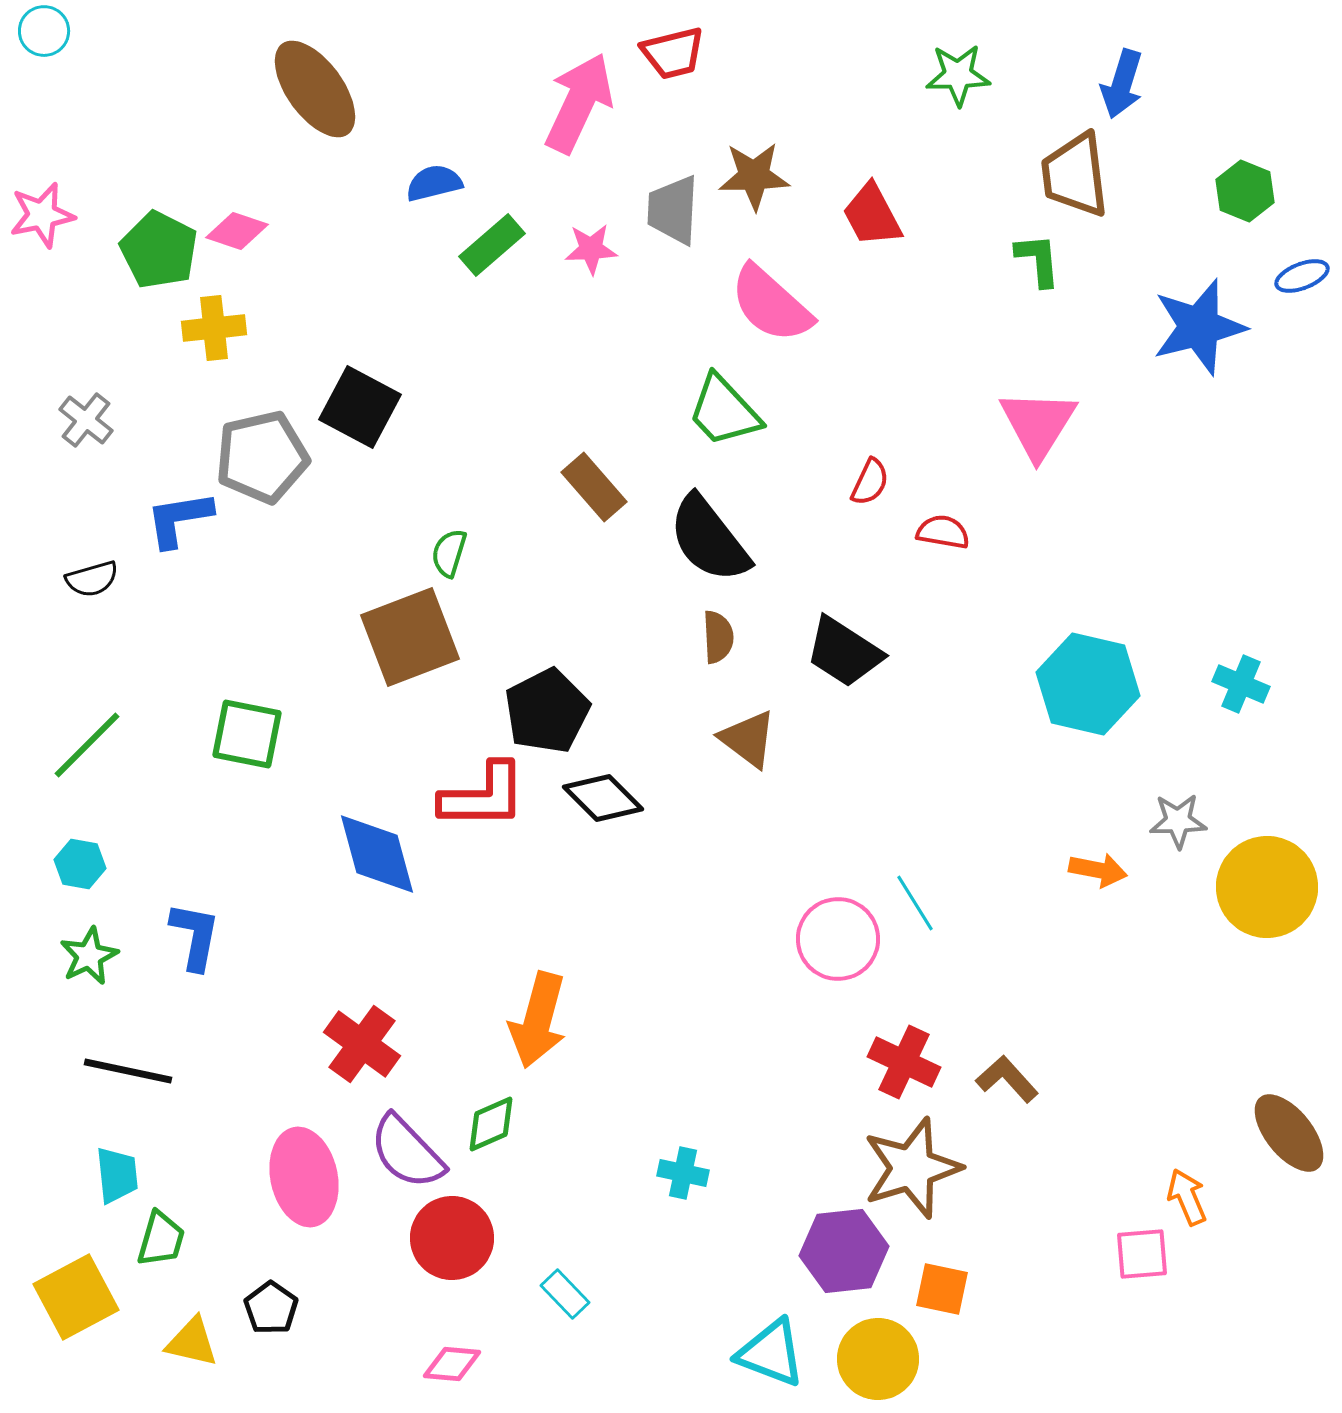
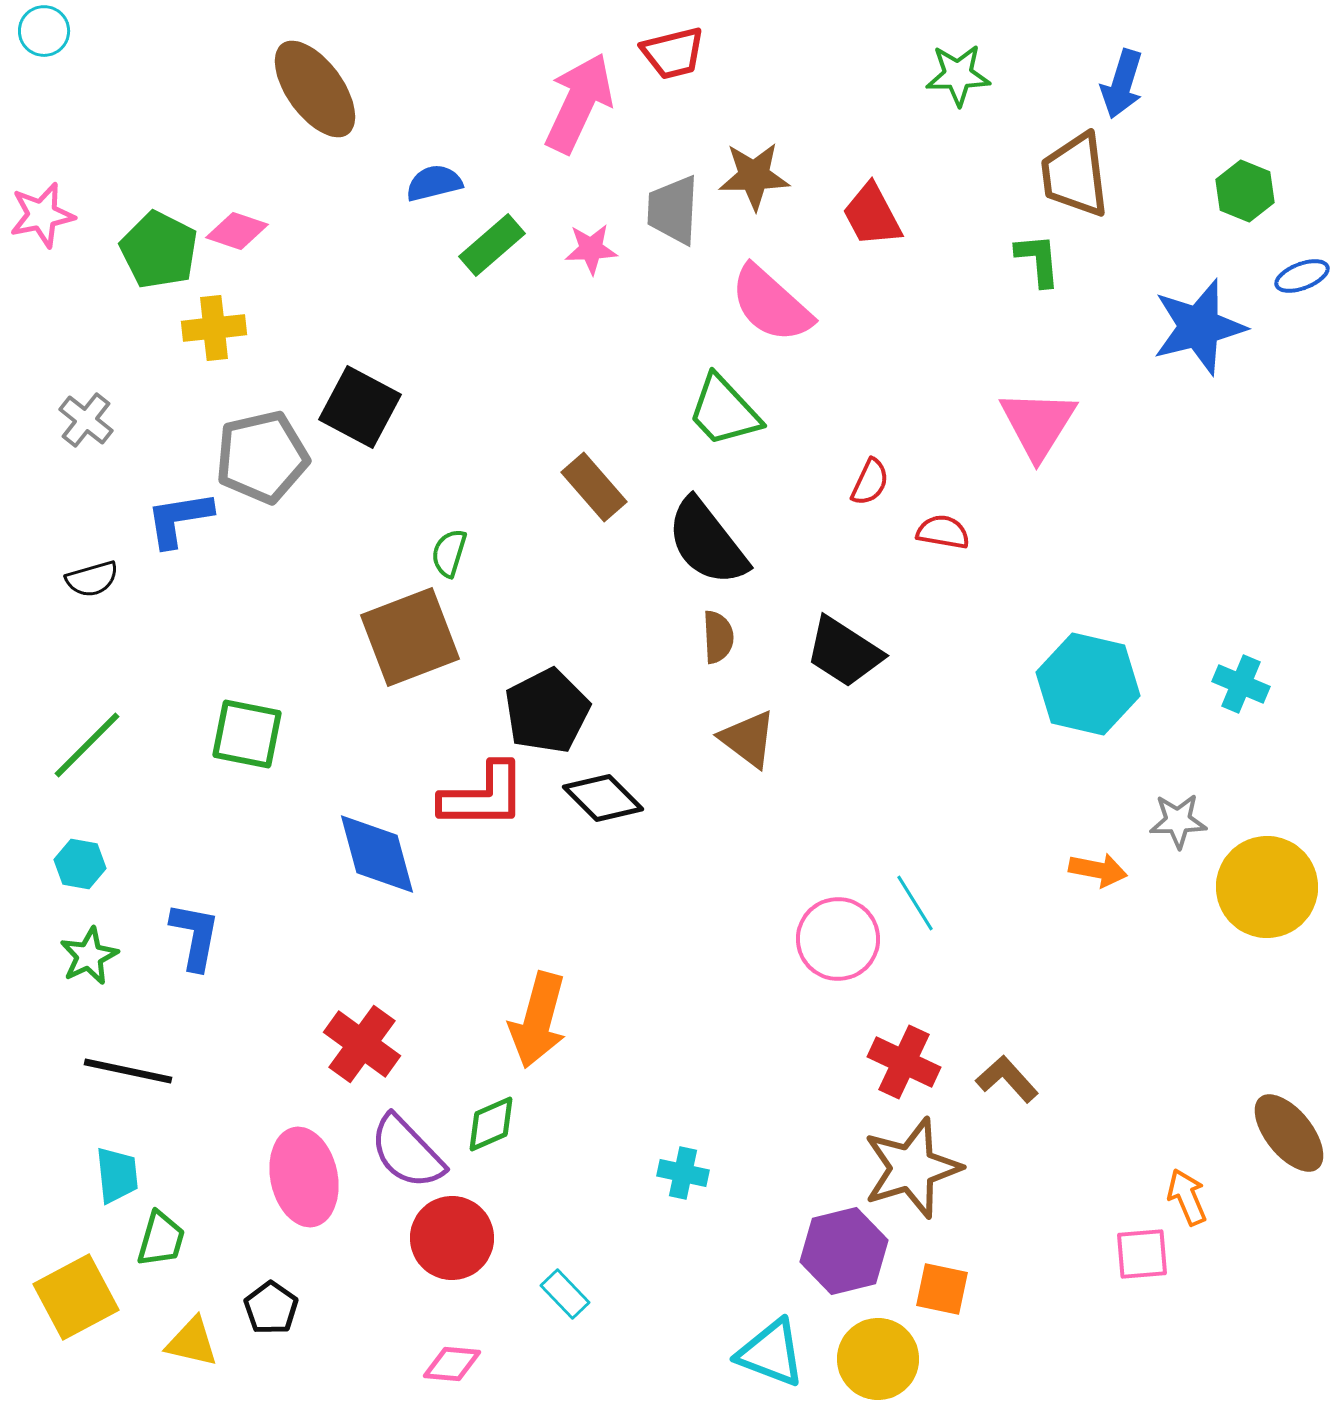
black semicircle at (709, 539): moved 2 px left, 3 px down
purple hexagon at (844, 1251): rotated 8 degrees counterclockwise
